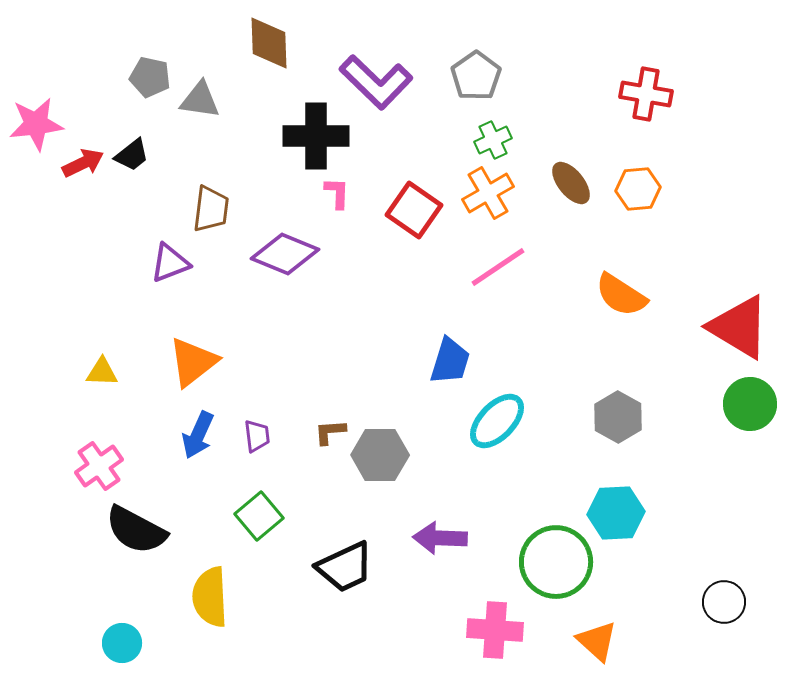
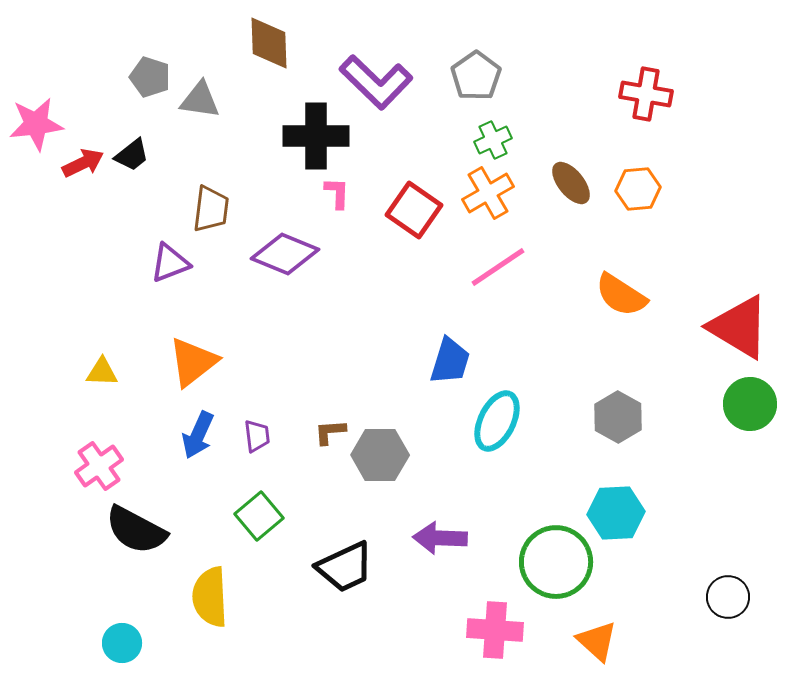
gray pentagon at (150, 77): rotated 6 degrees clockwise
cyan ellipse at (497, 421): rotated 18 degrees counterclockwise
black circle at (724, 602): moved 4 px right, 5 px up
